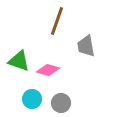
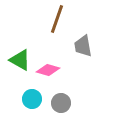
brown line: moved 2 px up
gray trapezoid: moved 3 px left
green triangle: moved 1 px right, 1 px up; rotated 10 degrees clockwise
